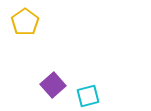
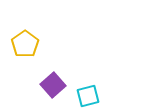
yellow pentagon: moved 22 px down
